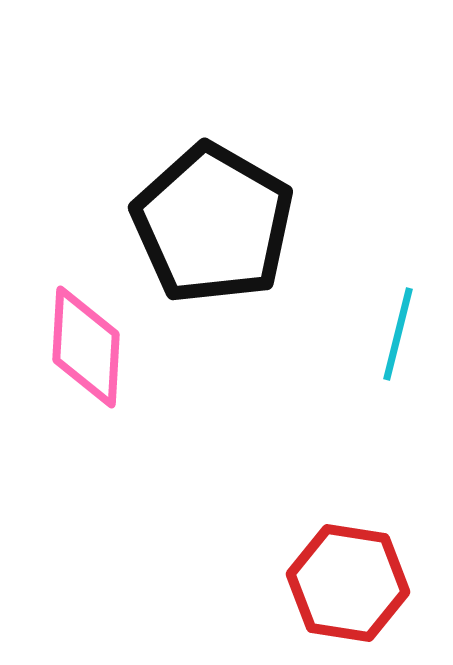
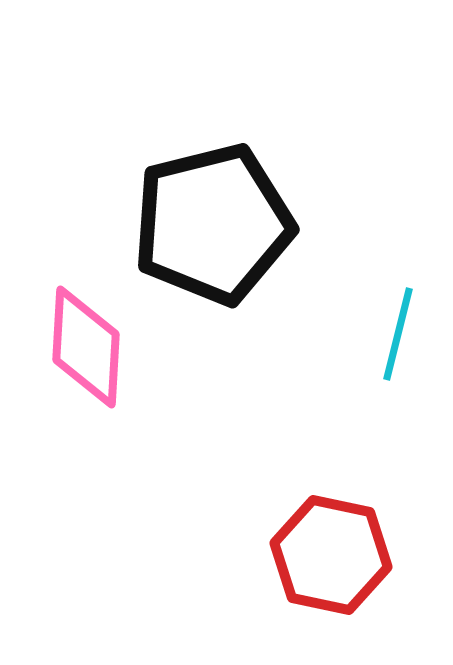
black pentagon: rotated 28 degrees clockwise
red hexagon: moved 17 px left, 28 px up; rotated 3 degrees clockwise
